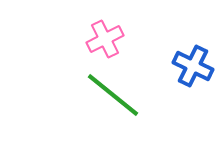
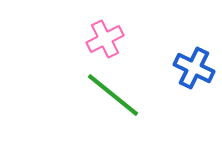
blue cross: moved 1 px right, 2 px down
